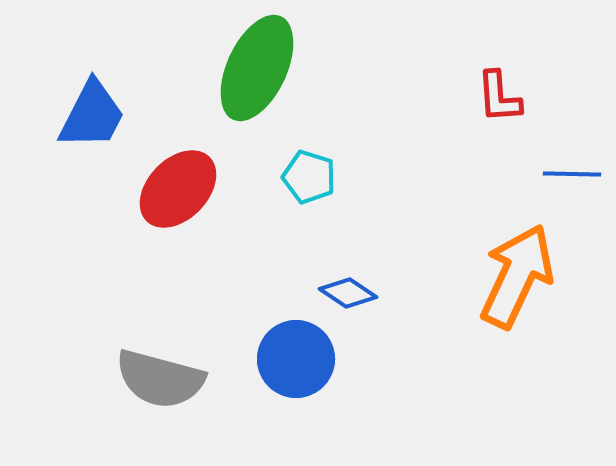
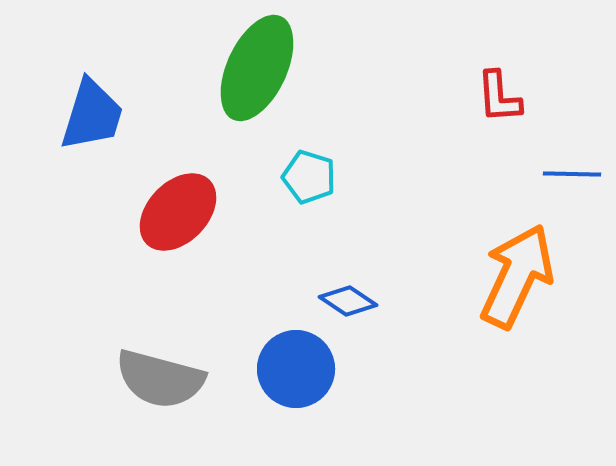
blue trapezoid: rotated 10 degrees counterclockwise
red ellipse: moved 23 px down
blue diamond: moved 8 px down
blue circle: moved 10 px down
